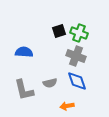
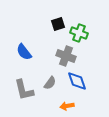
black square: moved 1 px left, 7 px up
blue semicircle: rotated 132 degrees counterclockwise
gray cross: moved 10 px left
gray semicircle: rotated 40 degrees counterclockwise
